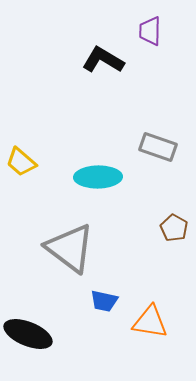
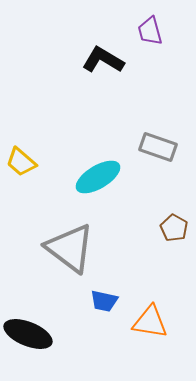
purple trapezoid: rotated 16 degrees counterclockwise
cyan ellipse: rotated 30 degrees counterclockwise
